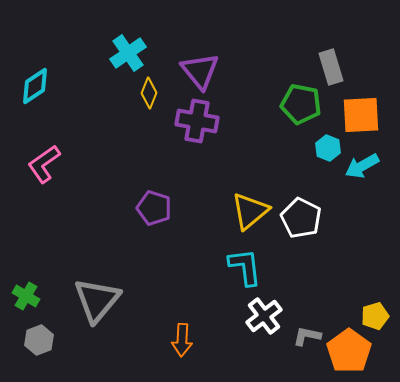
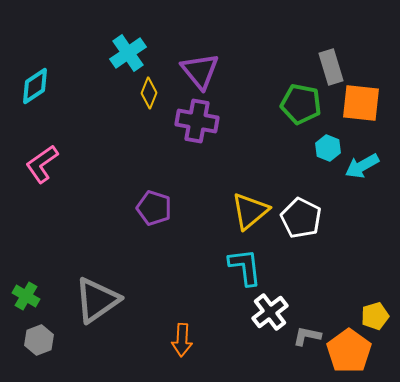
orange square: moved 12 px up; rotated 9 degrees clockwise
pink L-shape: moved 2 px left
gray triangle: rotated 15 degrees clockwise
white cross: moved 6 px right, 4 px up
